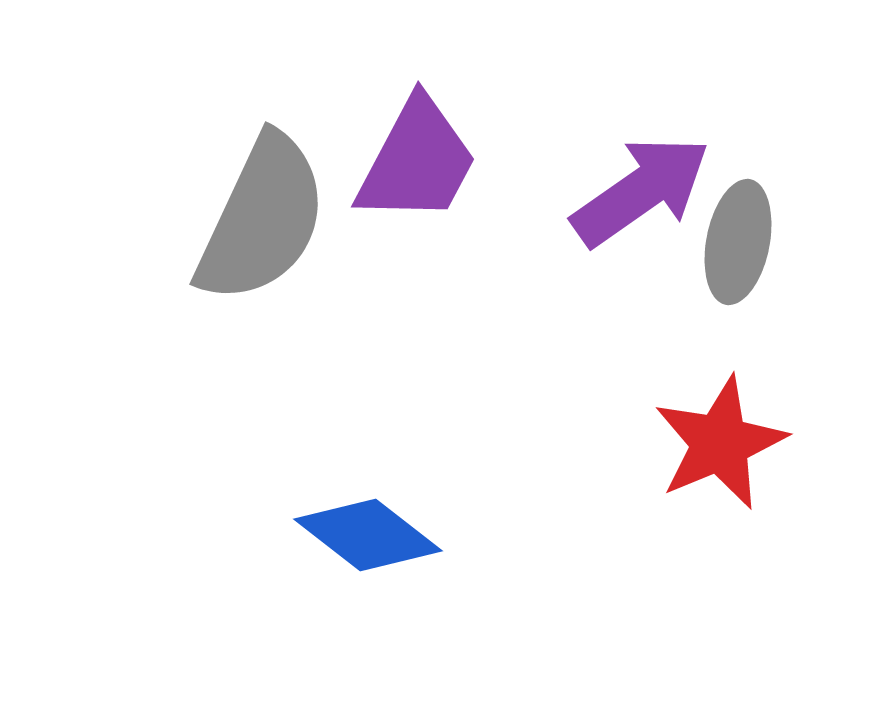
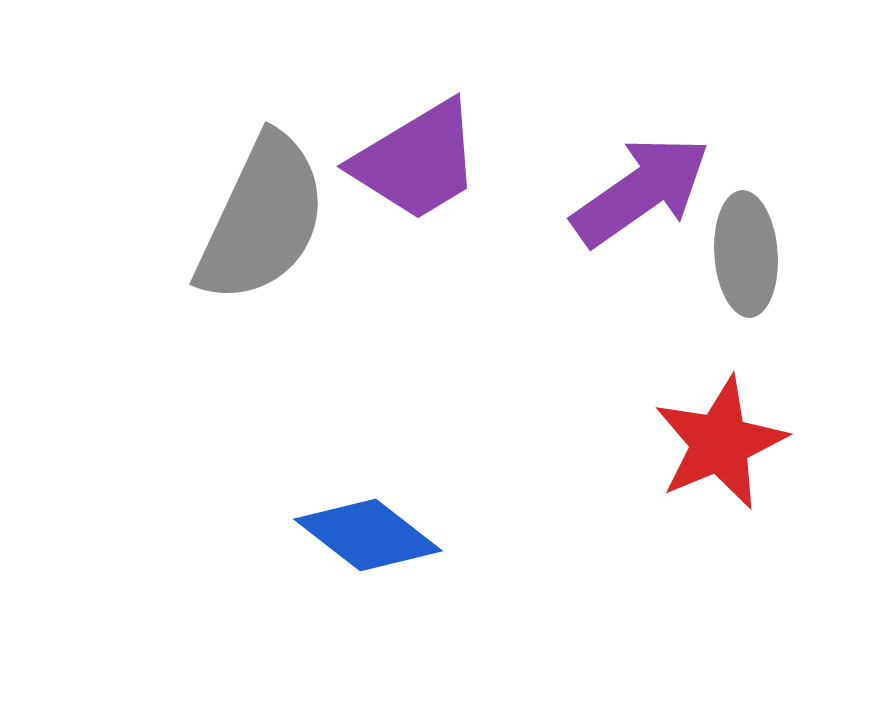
purple trapezoid: rotated 31 degrees clockwise
gray ellipse: moved 8 px right, 12 px down; rotated 15 degrees counterclockwise
